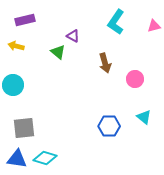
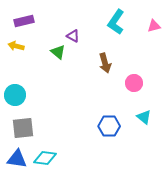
purple rectangle: moved 1 px left, 1 px down
pink circle: moved 1 px left, 4 px down
cyan circle: moved 2 px right, 10 px down
gray square: moved 1 px left
cyan diamond: rotated 10 degrees counterclockwise
